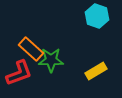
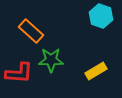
cyan hexagon: moved 4 px right
orange rectangle: moved 18 px up
red L-shape: rotated 24 degrees clockwise
